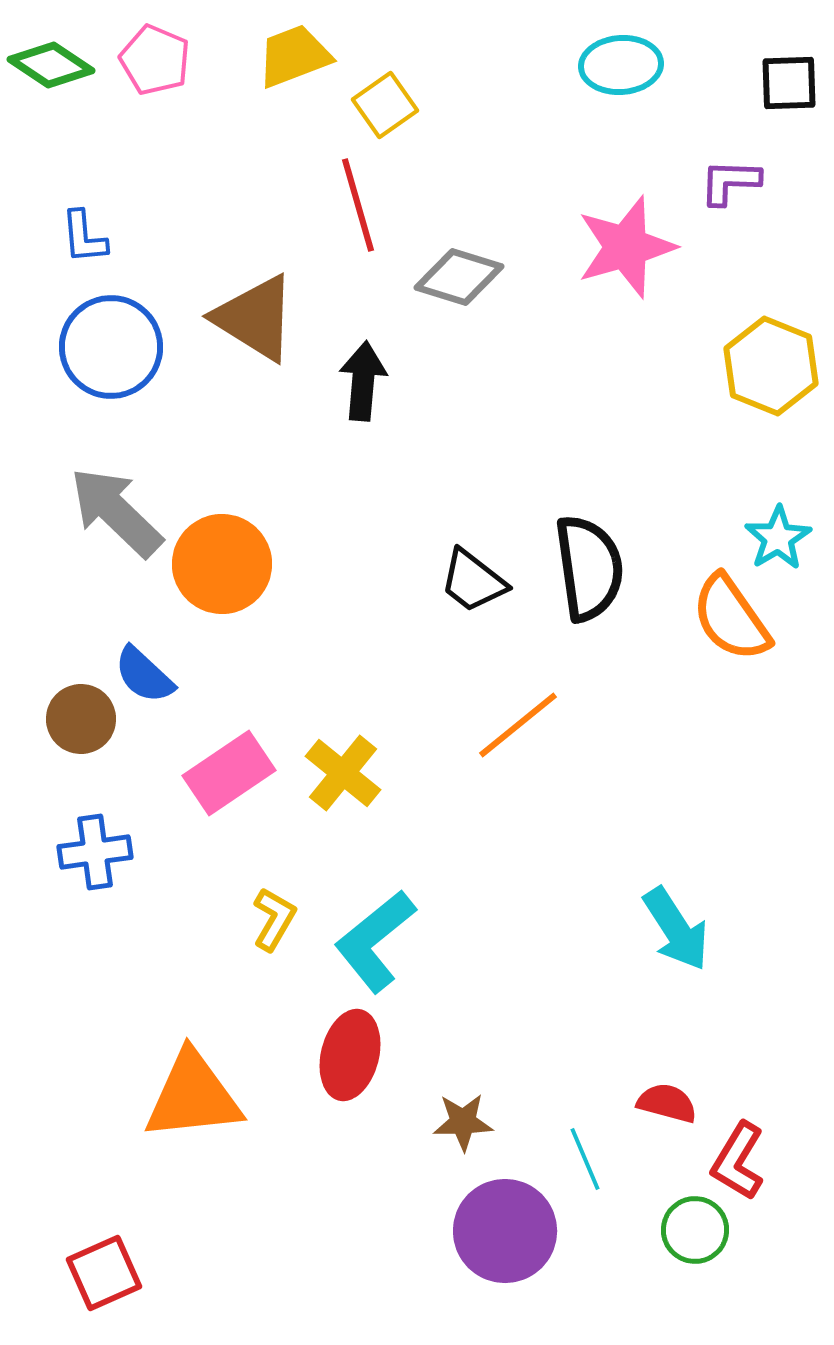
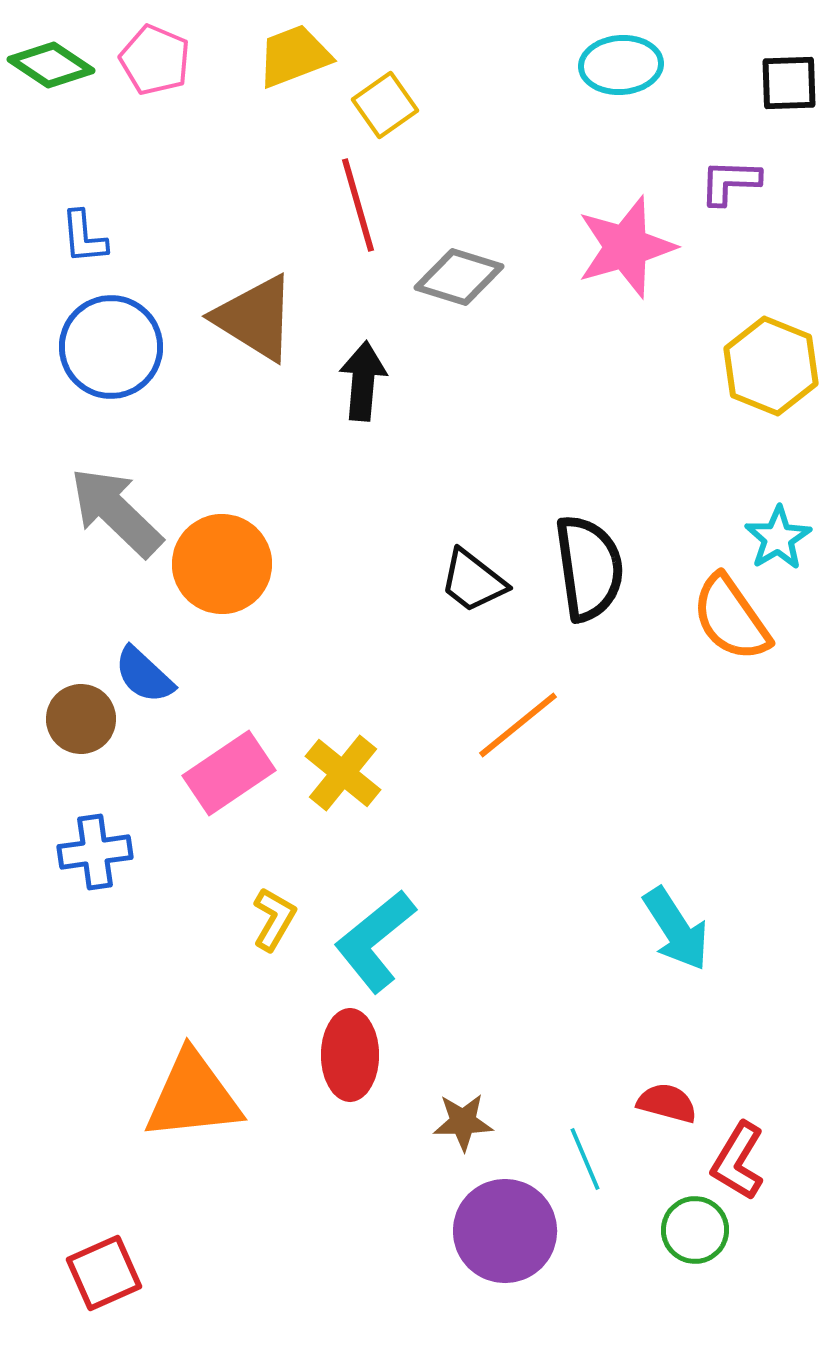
red ellipse: rotated 14 degrees counterclockwise
